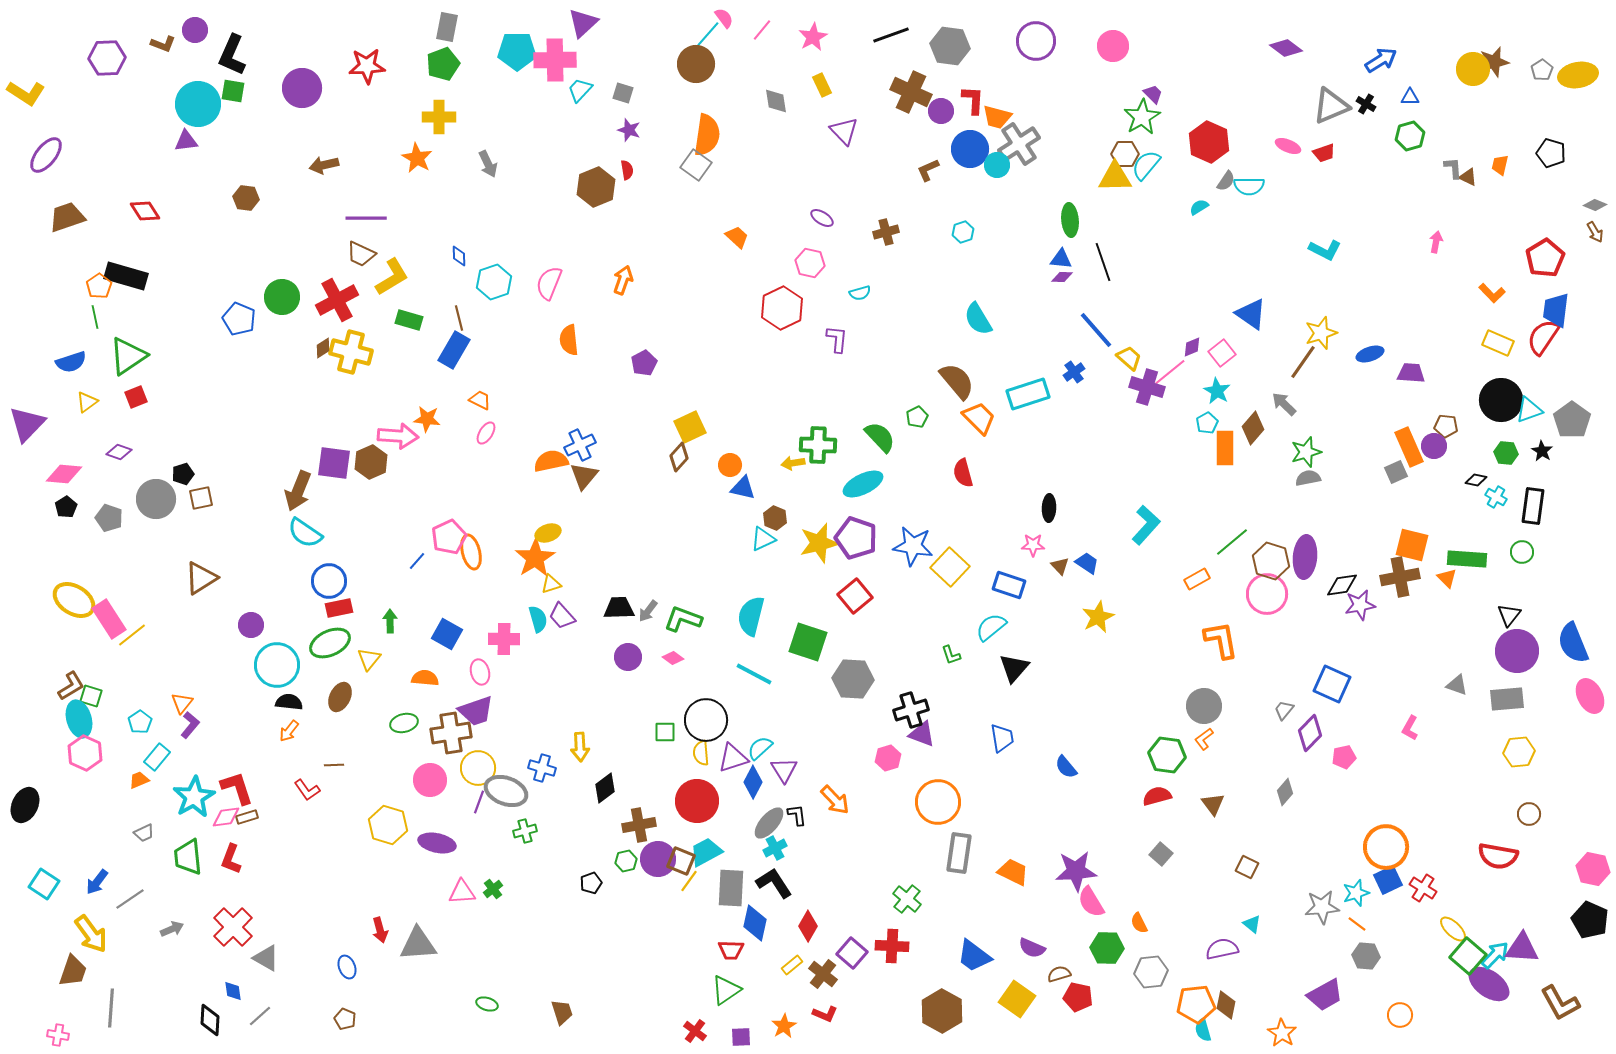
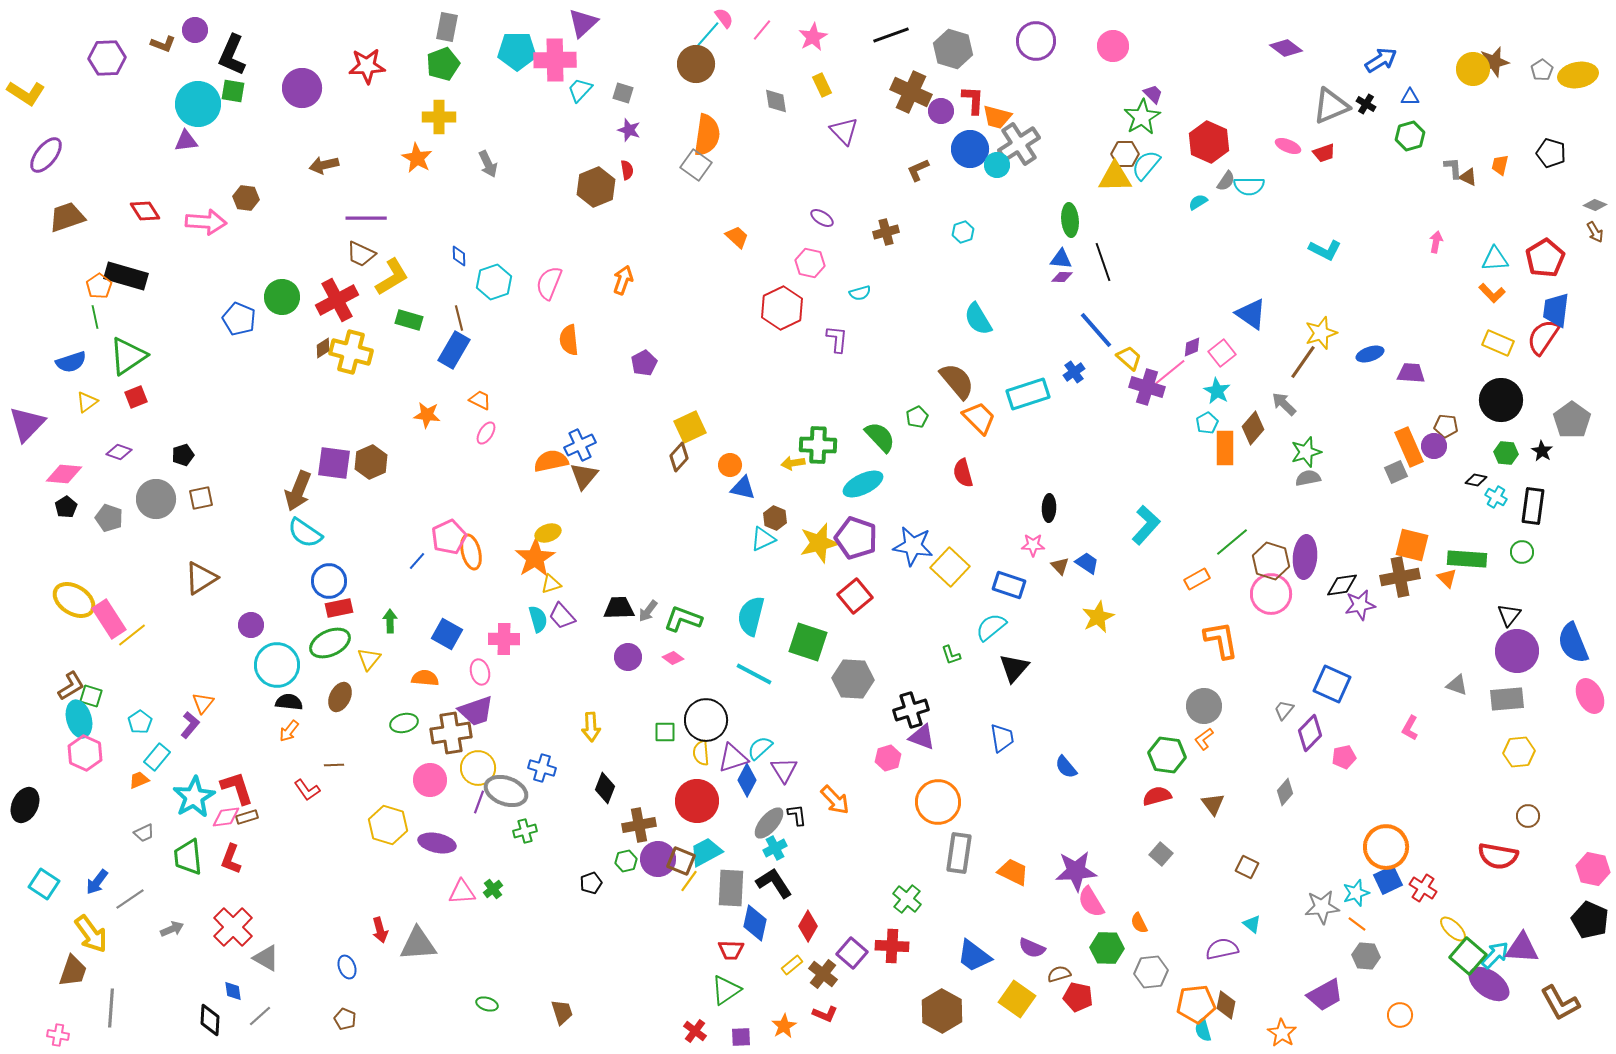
gray hexagon at (950, 46): moved 3 px right, 3 px down; rotated 9 degrees clockwise
brown L-shape at (928, 170): moved 10 px left
cyan semicircle at (1199, 207): moved 1 px left, 5 px up
cyan triangle at (1529, 410): moved 34 px left, 151 px up; rotated 16 degrees clockwise
orange star at (427, 419): moved 4 px up
pink arrow at (398, 436): moved 192 px left, 214 px up
black pentagon at (183, 474): moved 19 px up
pink circle at (1267, 594): moved 4 px right
orange triangle at (182, 703): moved 21 px right
purple triangle at (922, 734): moved 3 px down
yellow arrow at (580, 747): moved 11 px right, 20 px up
blue diamond at (753, 782): moved 6 px left, 2 px up
black diamond at (605, 788): rotated 32 degrees counterclockwise
brown circle at (1529, 814): moved 1 px left, 2 px down
